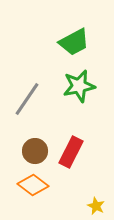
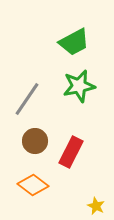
brown circle: moved 10 px up
